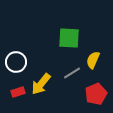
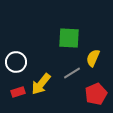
yellow semicircle: moved 2 px up
